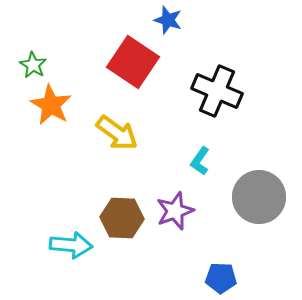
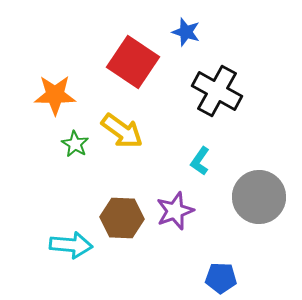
blue star: moved 18 px right, 12 px down
green star: moved 42 px right, 79 px down
black cross: rotated 6 degrees clockwise
orange star: moved 4 px right, 10 px up; rotated 30 degrees counterclockwise
yellow arrow: moved 5 px right, 2 px up
